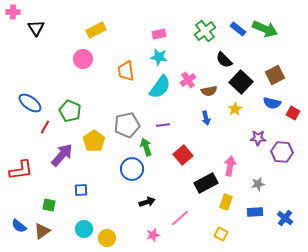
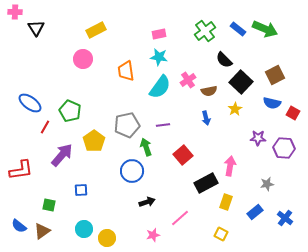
pink cross at (13, 12): moved 2 px right
purple hexagon at (282, 152): moved 2 px right, 4 px up
blue circle at (132, 169): moved 2 px down
gray star at (258, 184): moved 9 px right
blue rectangle at (255, 212): rotated 35 degrees counterclockwise
